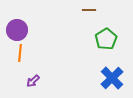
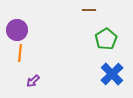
blue cross: moved 4 px up
